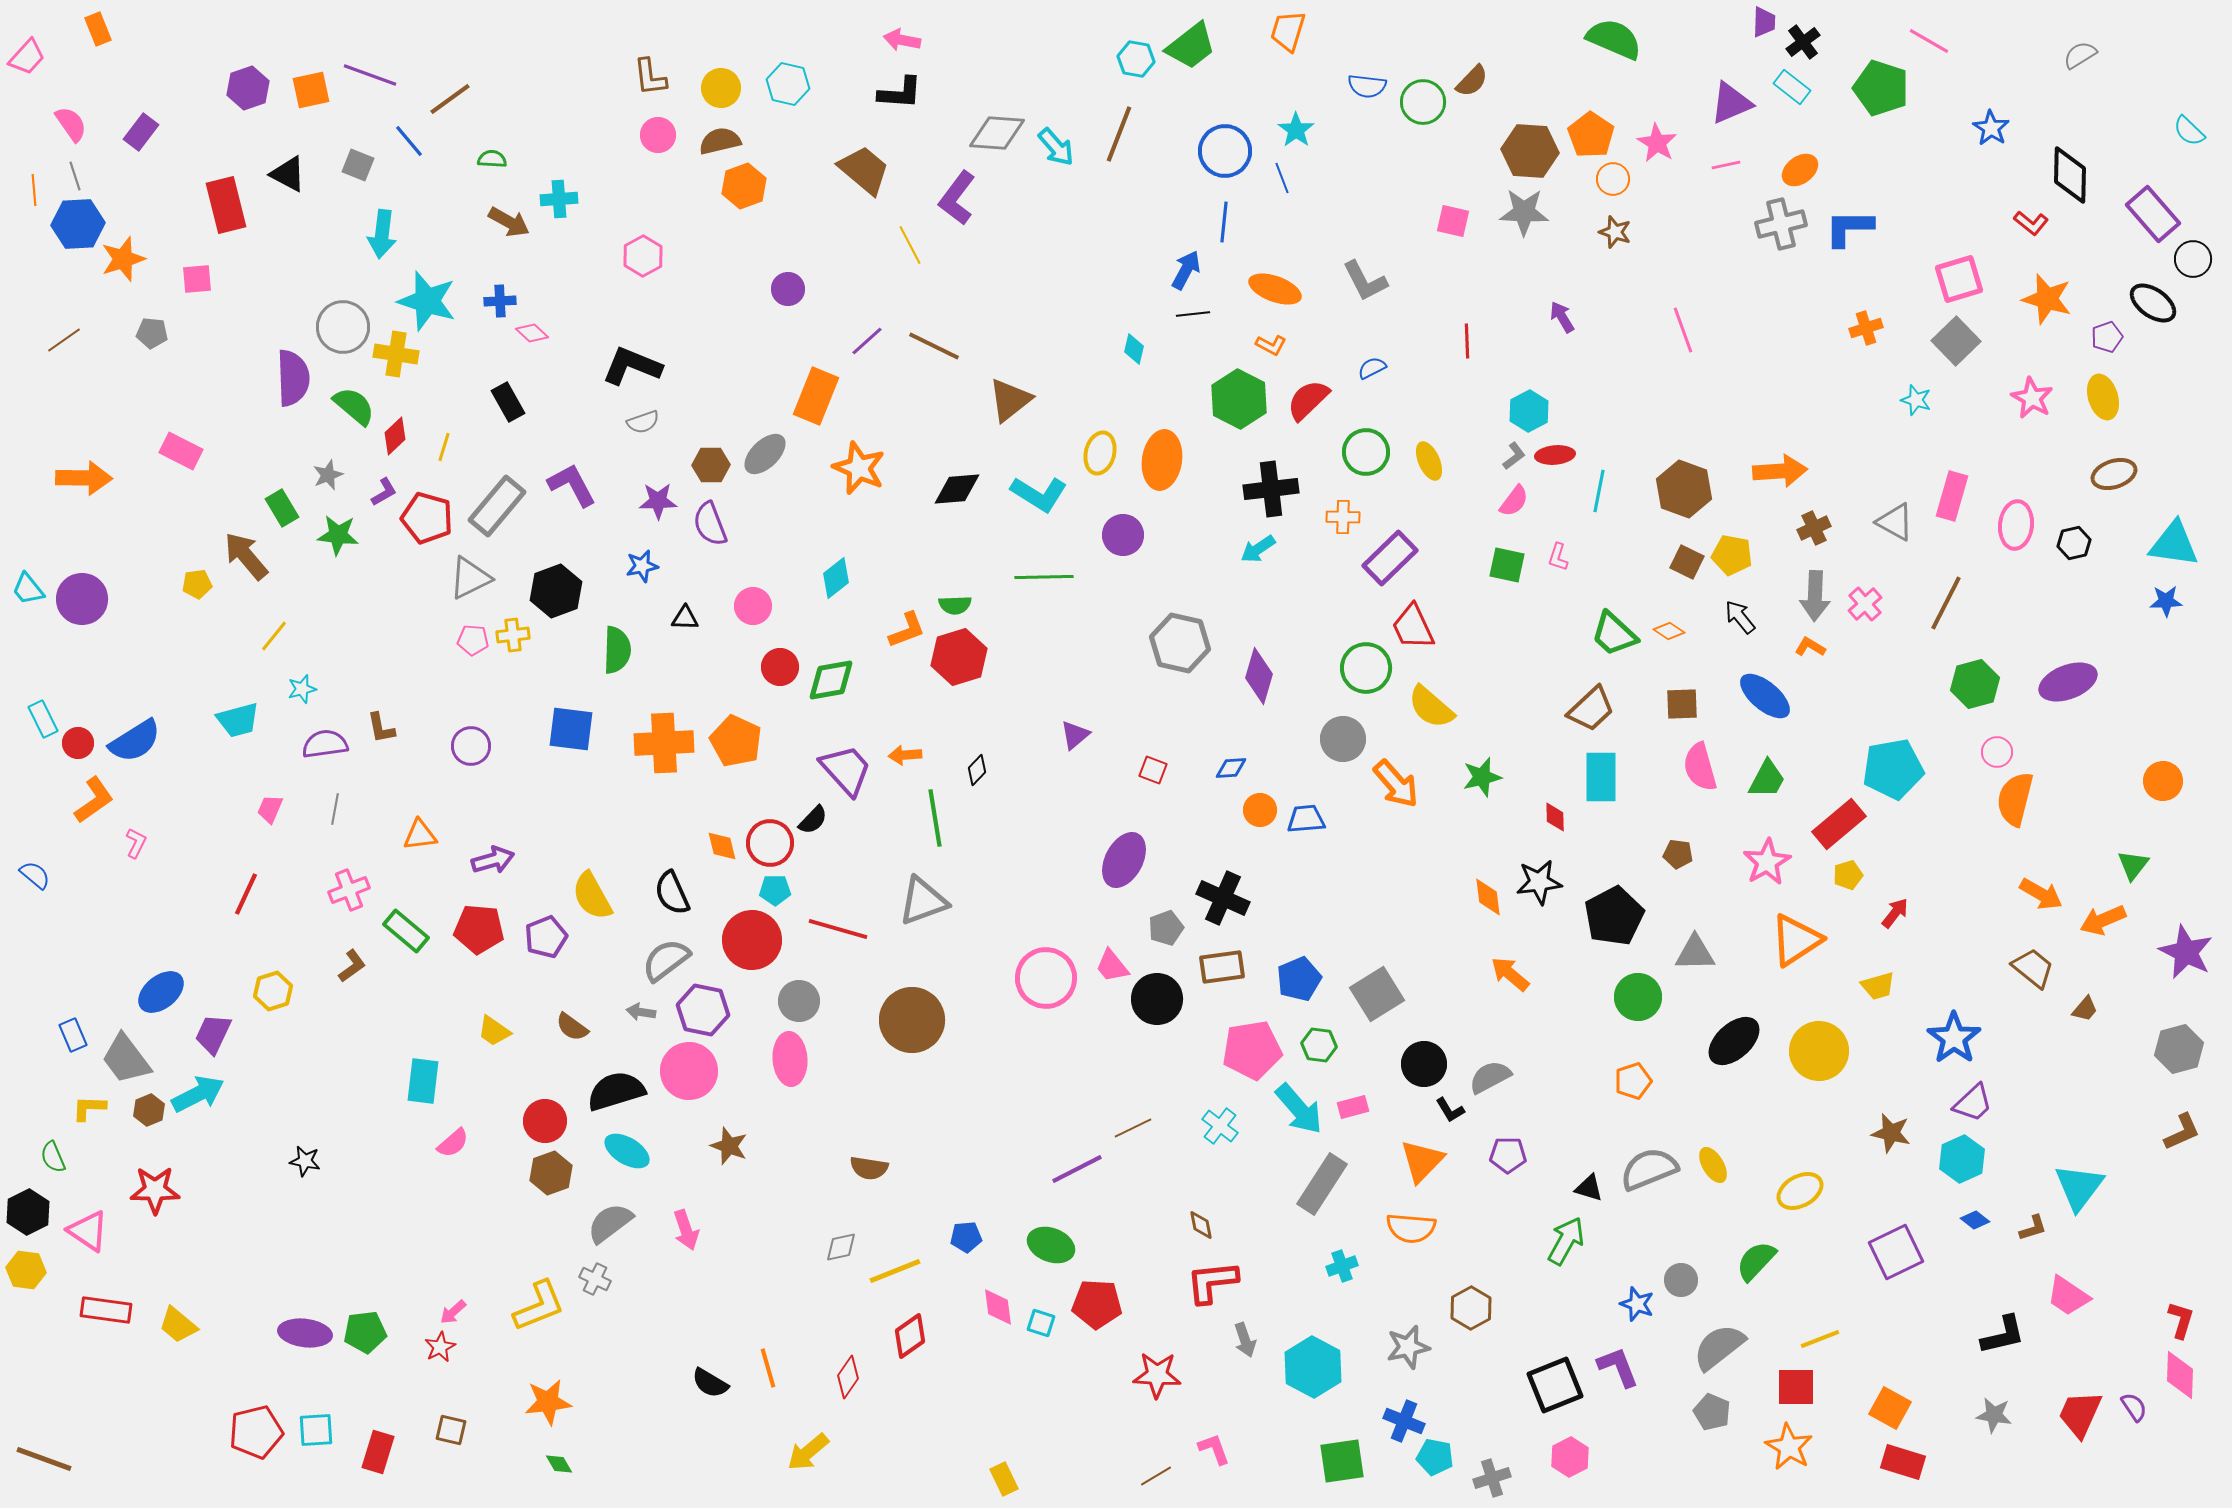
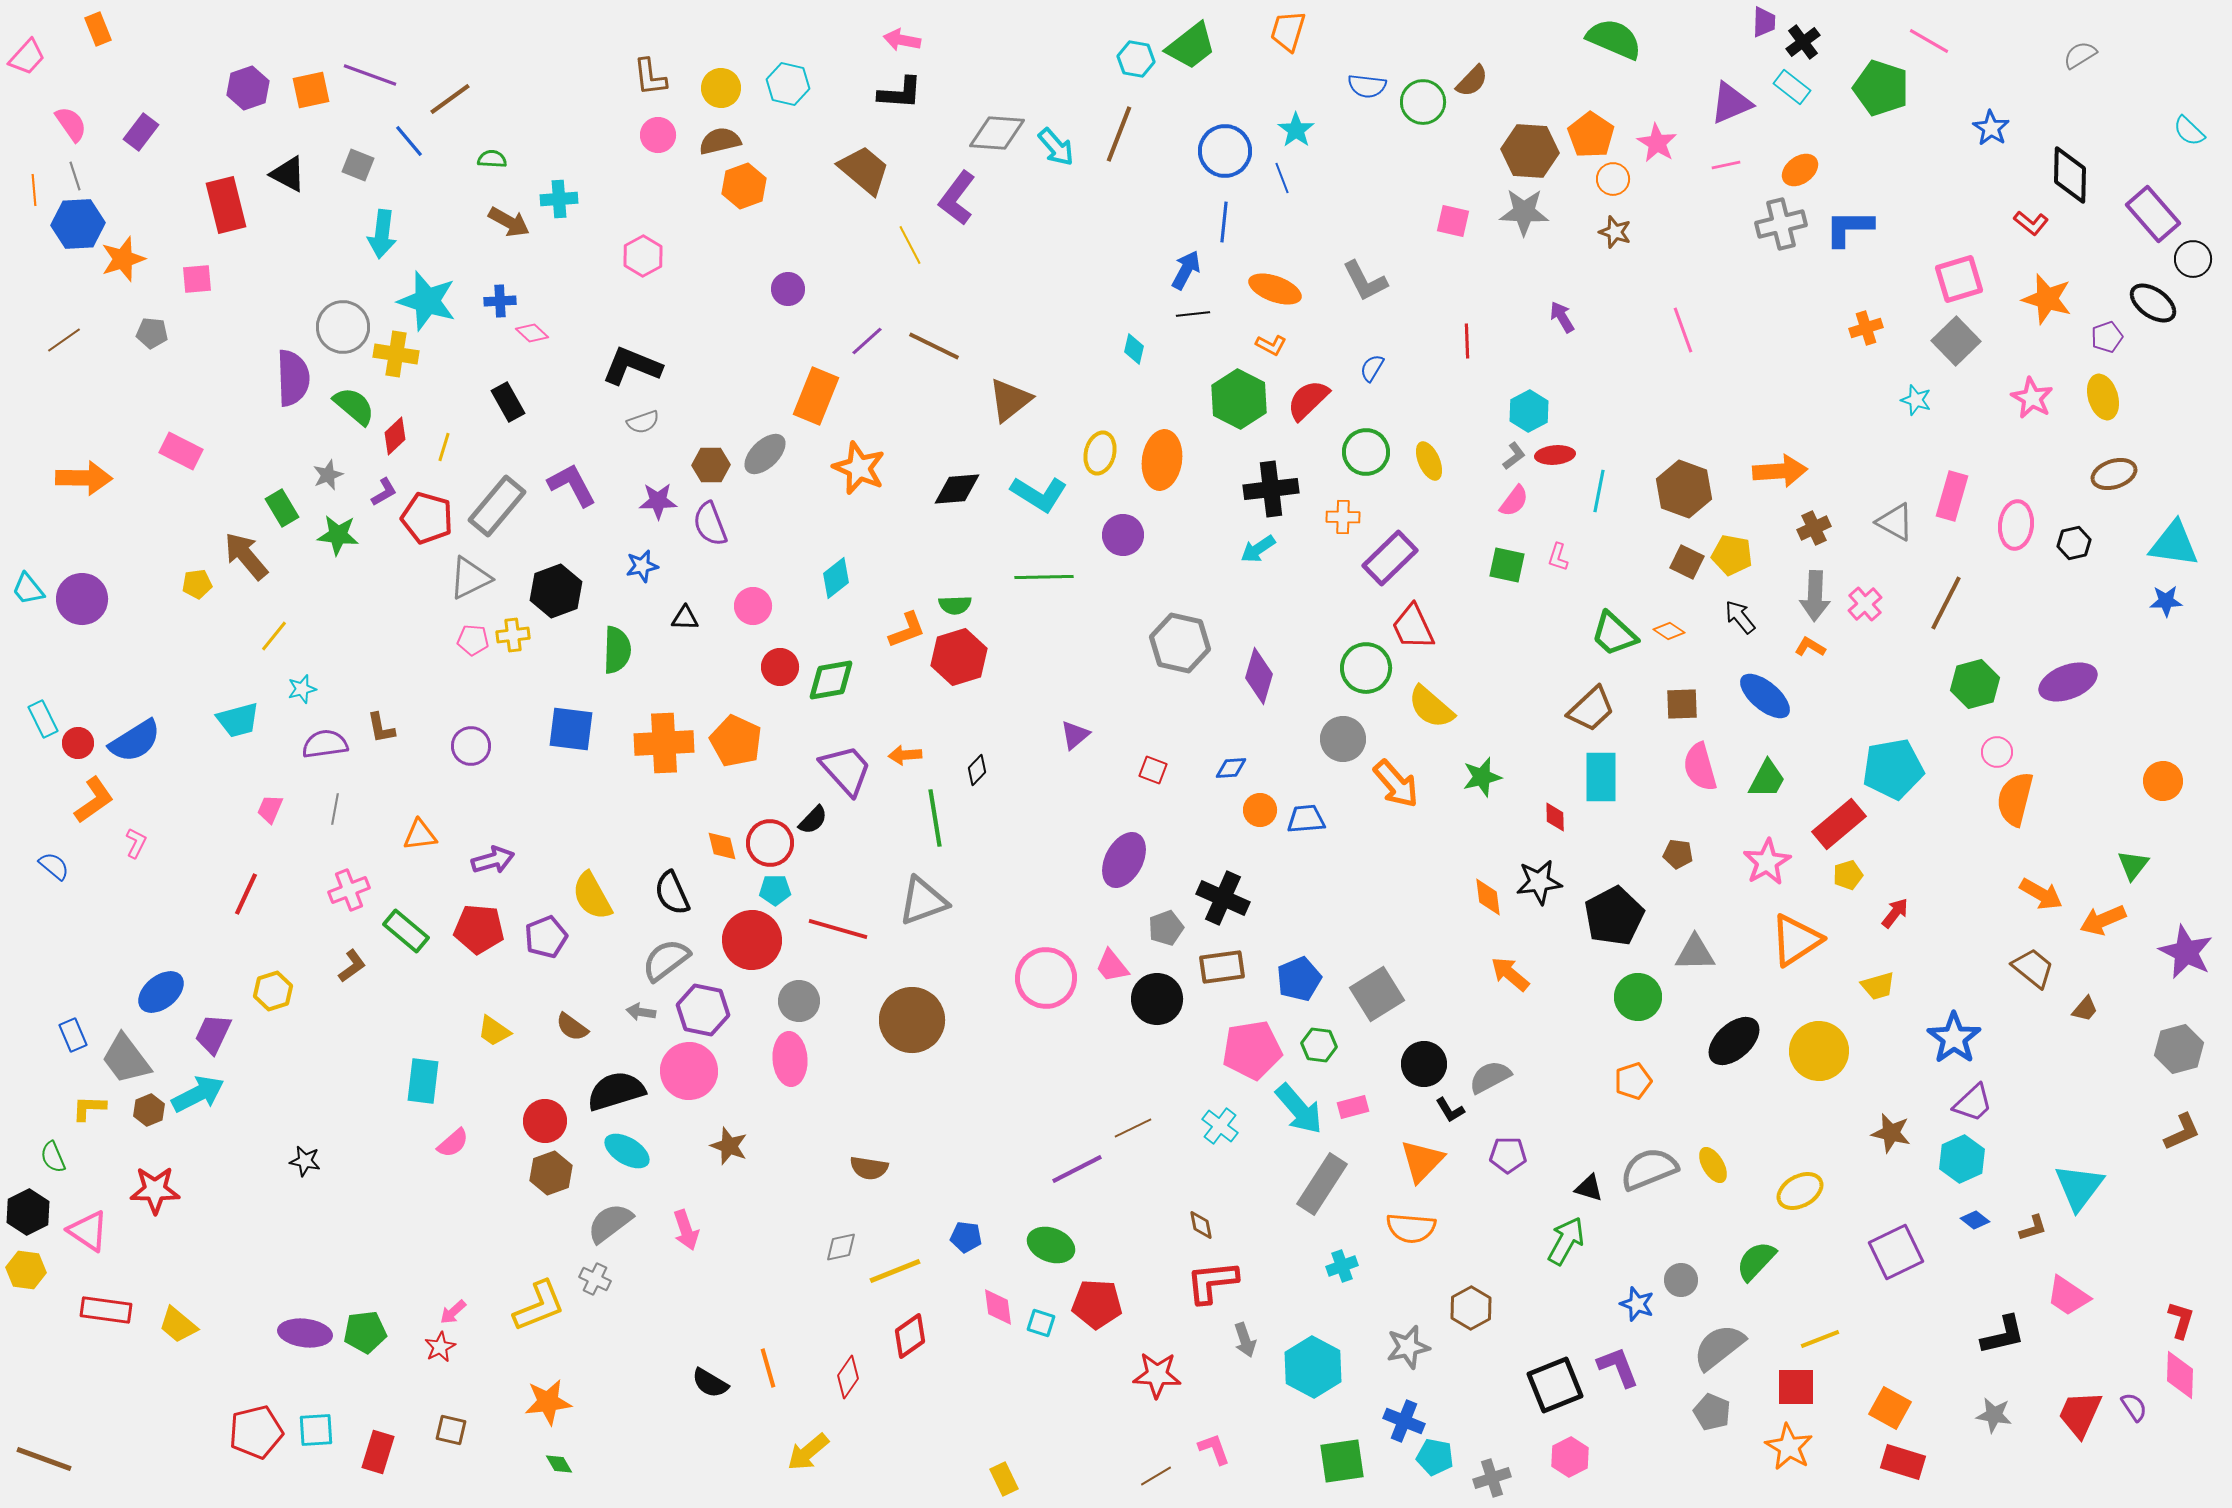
blue semicircle at (1372, 368): rotated 32 degrees counterclockwise
blue semicircle at (35, 875): moved 19 px right, 9 px up
blue pentagon at (966, 1237): rotated 12 degrees clockwise
